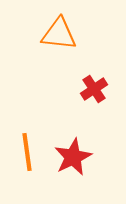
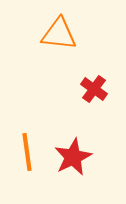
red cross: rotated 20 degrees counterclockwise
